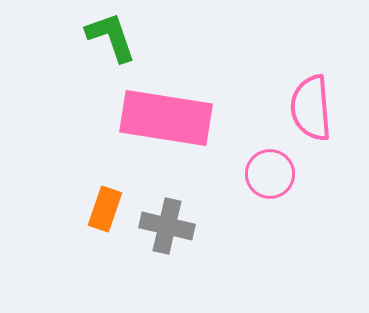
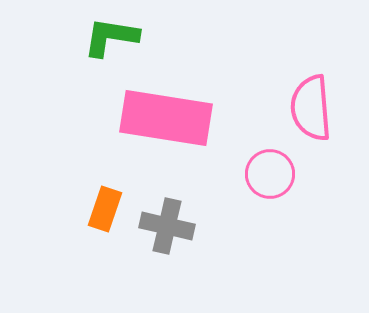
green L-shape: rotated 62 degrees counterclockwise
